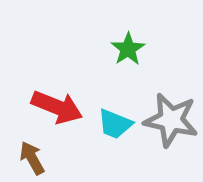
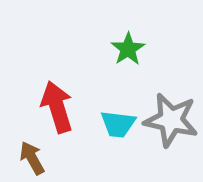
red arrow: rotated 129 degrees counterclockwise
cyan trapezoid: moved 3 px right; rotated 15 degrees counterclockwise
